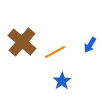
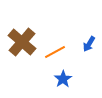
blue arrow: moved 1 px left, 1 px up
blue star: moved 1 px right, 2 px up
